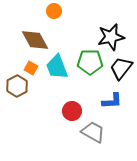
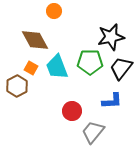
gray trapezoid: rotated 80 degrees counterclockwise
